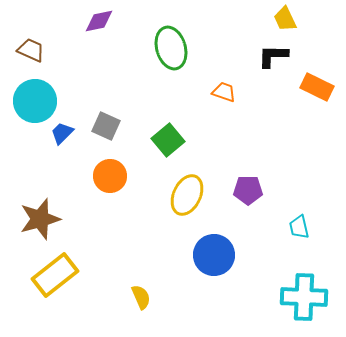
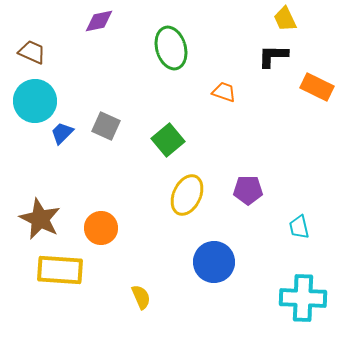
brown trapezoid: moved 1 px right, 2 px down
orange circle: moved 9 px left, 52 px down
brown star: rotated 30 degrees counterclockwise
blue circle: moved 7 px down
yellow rectangle: moved 5 px right, 5 px up; rotated 42 degrees clockwise
cyan cross: moved 1 px left, 1 px down
